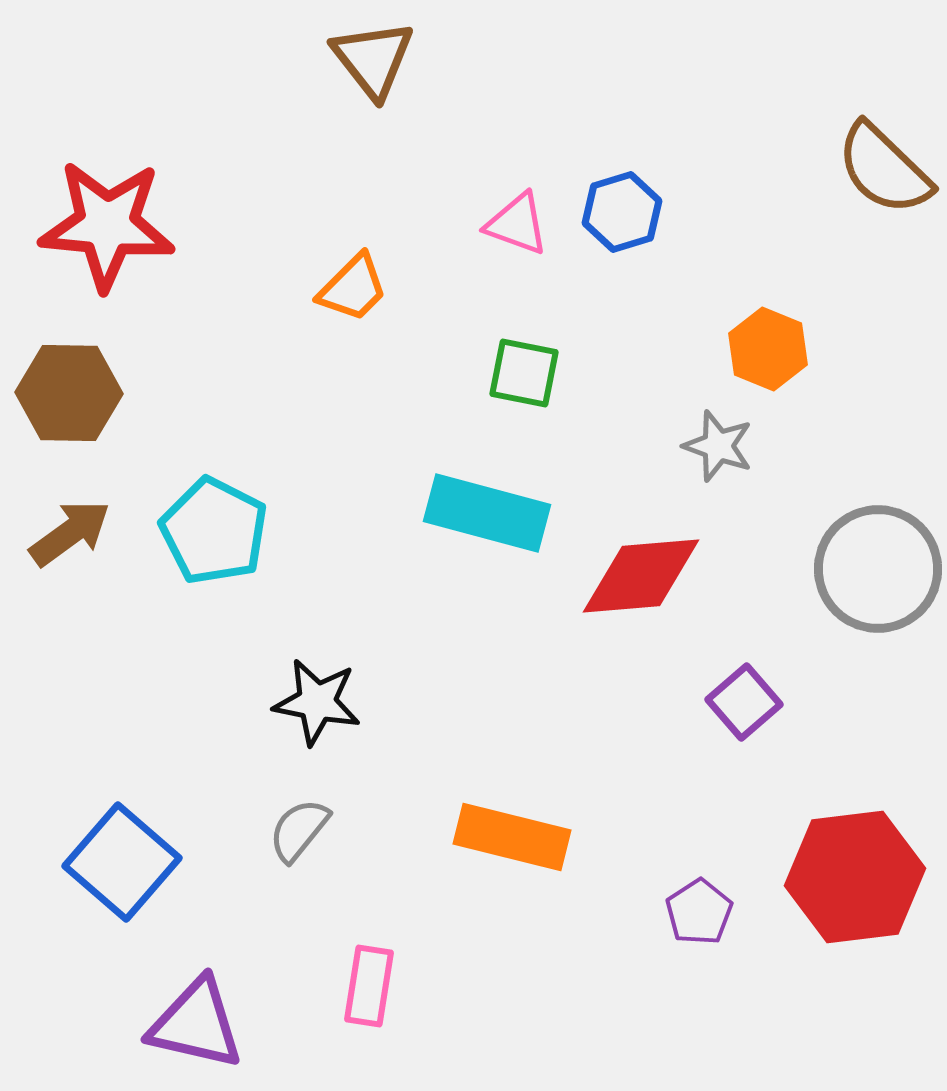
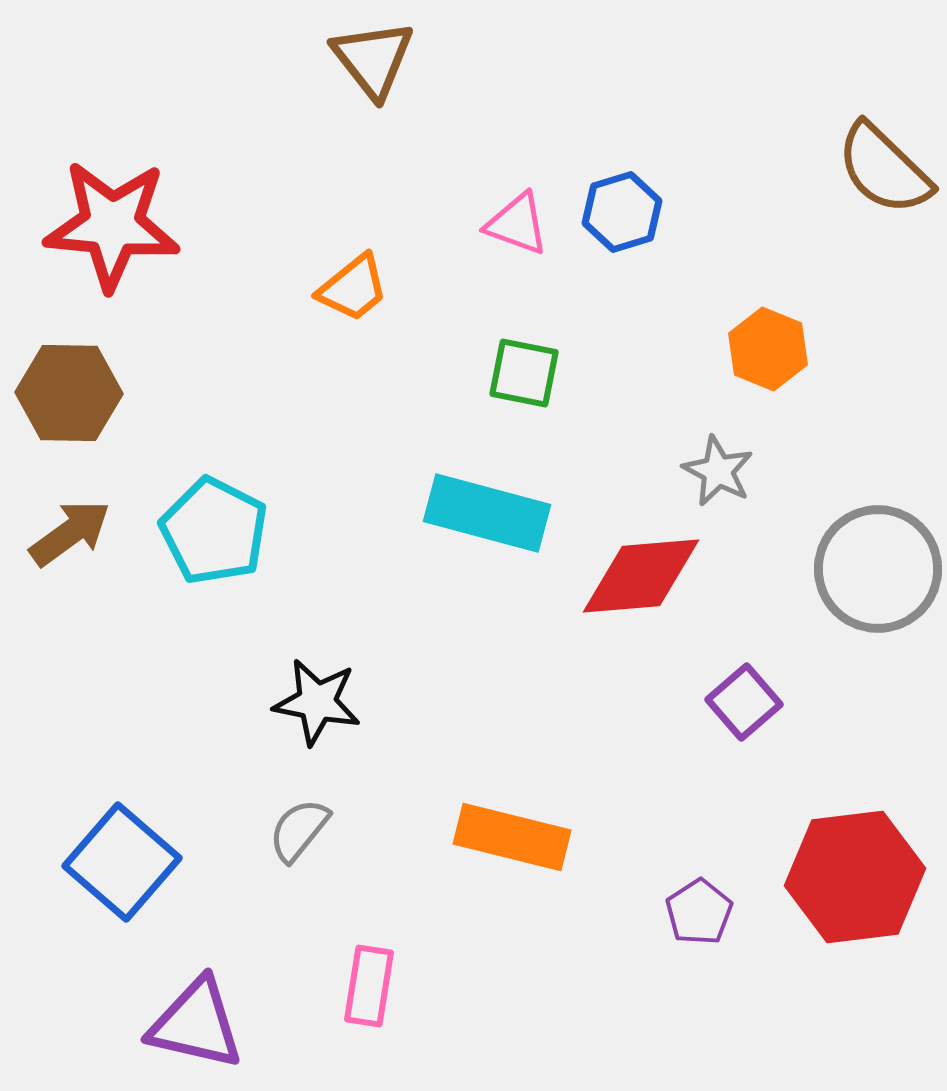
red star: moved 5 px right
orange trapezoid: rotated 6 degrees clockwise
gray star: moved 25 px down; rotated 8 degrees clockwise
